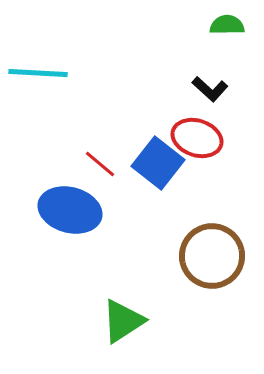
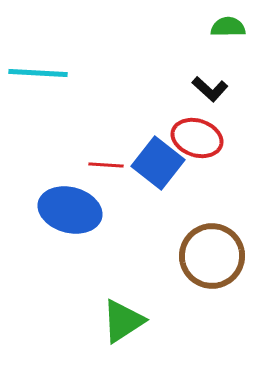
green semicircle: moved 1 px right, 2 px down
red line: moved 6 px right, 1 px down; rotated 36 degrees counterclockwise
